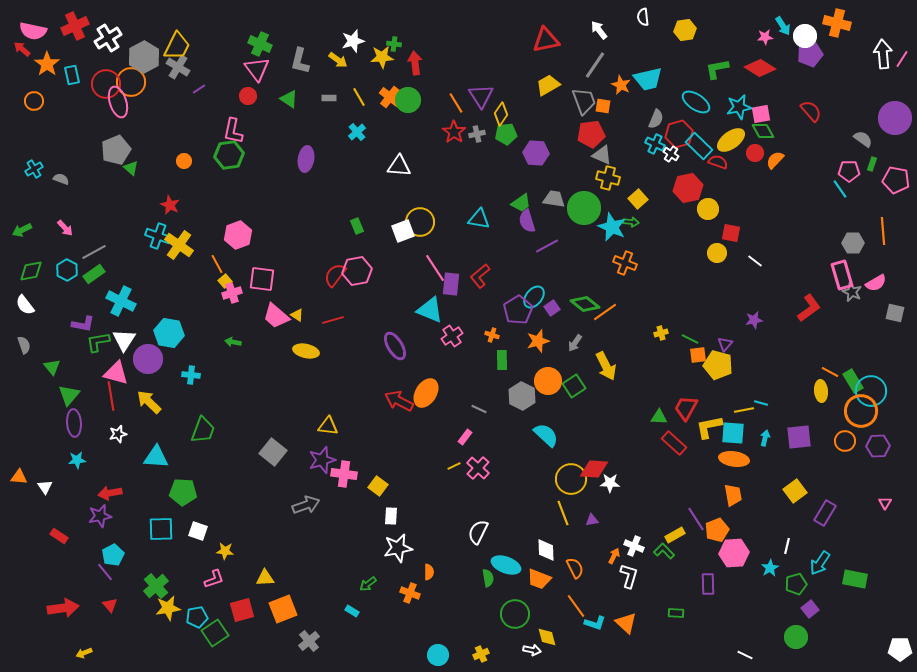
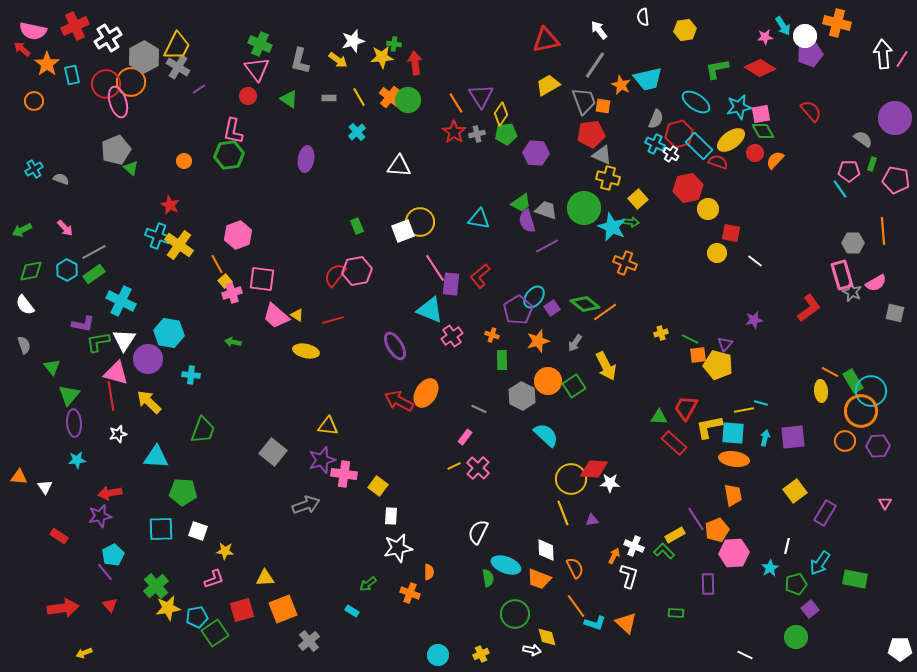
gray trapezoid at (554, 199): moved 8 px left, 11 px down; rotated 10 degrees clockwise
purple square at (799, 437): moved 6 px left
